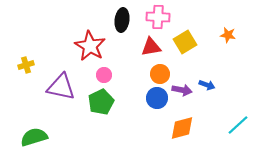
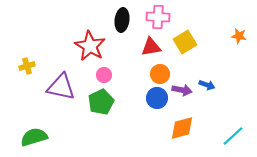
orange star: moved 11 px right, 1 px down
yellow cross: moved 1 px right, 1 px down
cyan line: moved 5 px left, 11 px down
